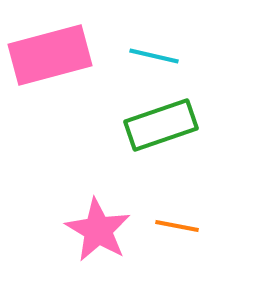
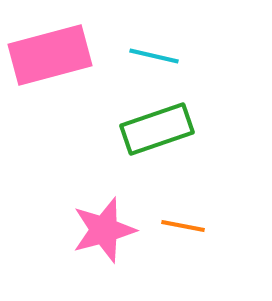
green rectangle: moved 4 px left, 4 px down
orange line: moved 6 px right
pink star: moved 6 px right; rotated 26 degrees clockwise
